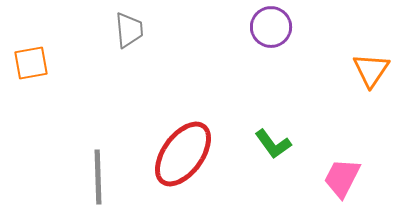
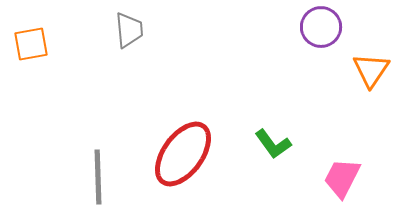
purple circle: moved 50 px right
orange square: moved 19 px up
